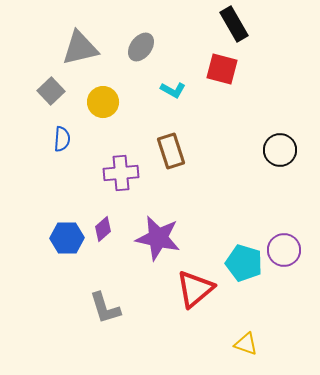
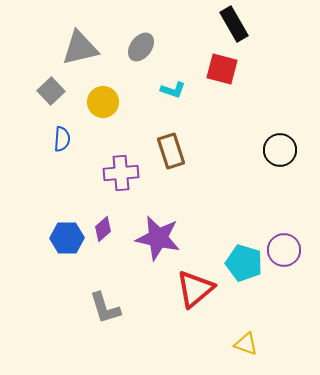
cyan L-shape: rotated 10 degrees counterclockwise
